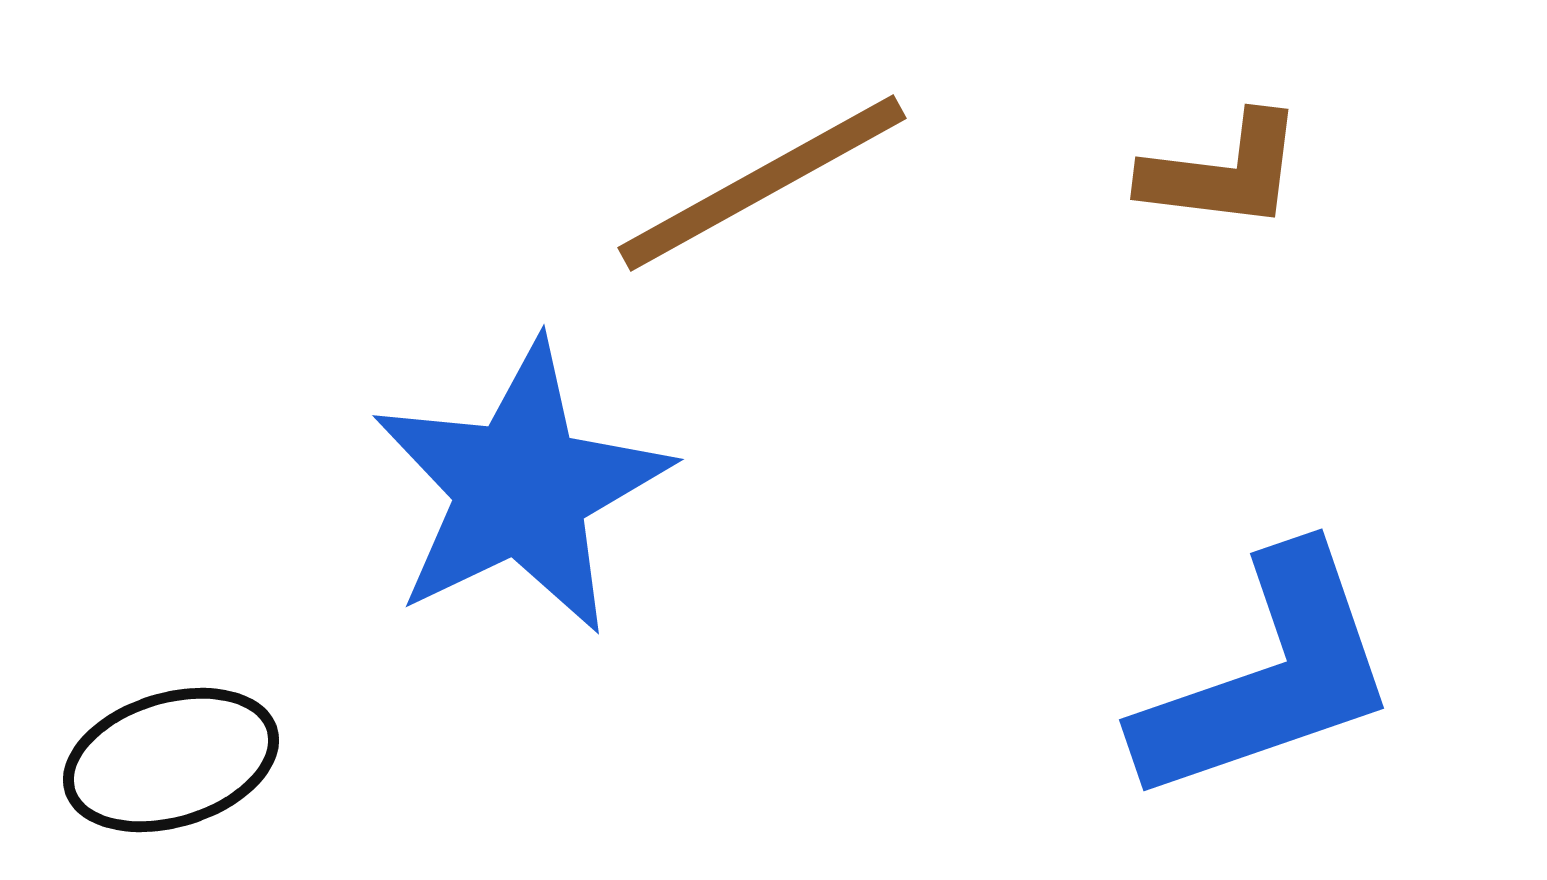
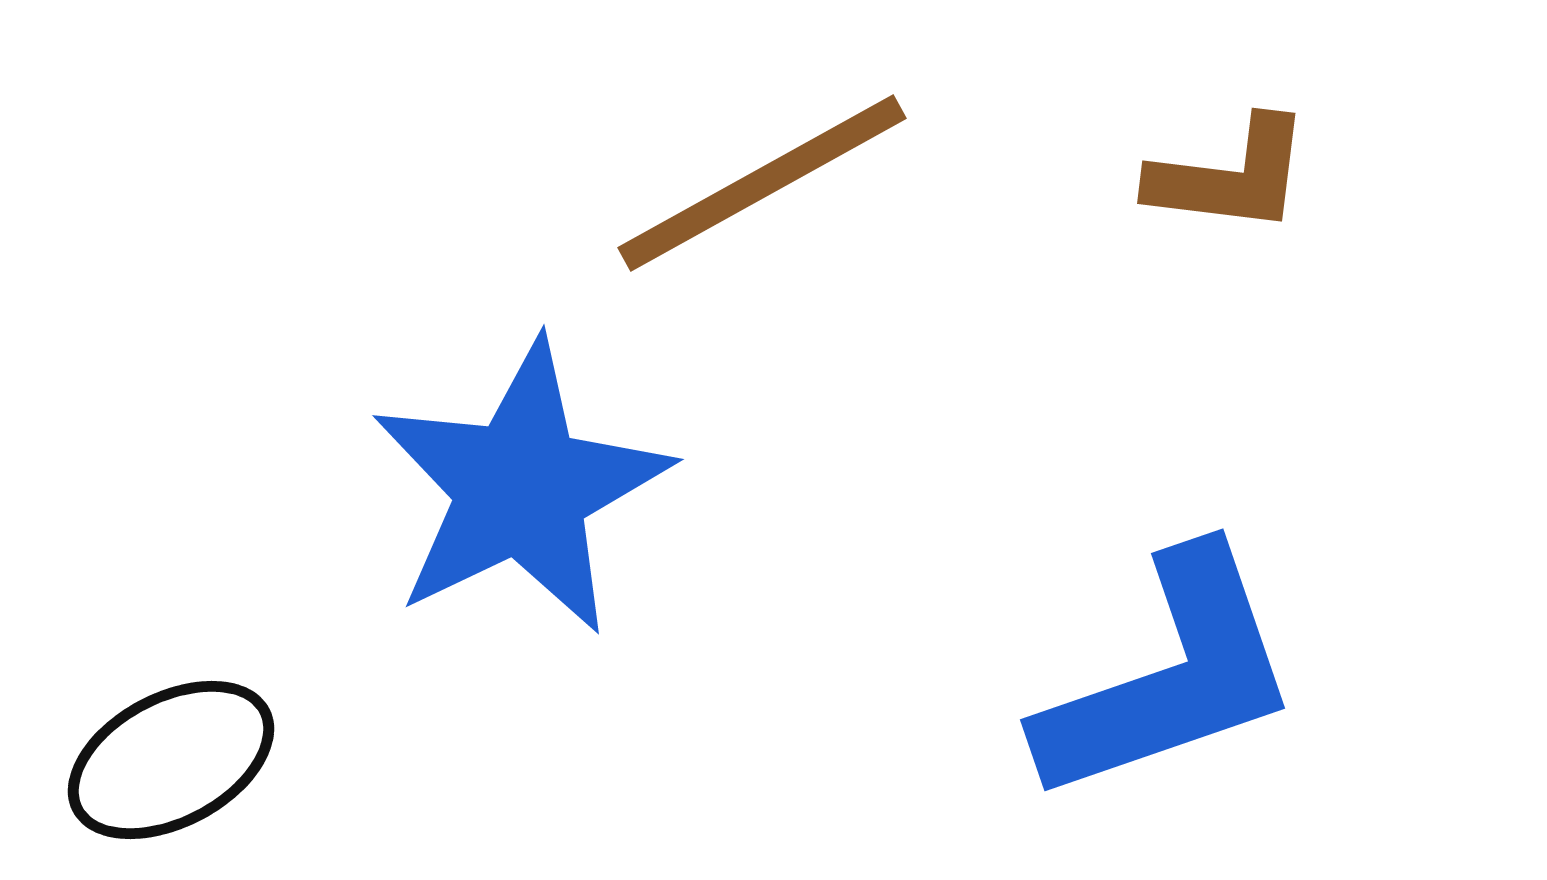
brown L-shape: moved 7 px right, 4 px down
blue L-shape: moved 99 px left
black ellipse: rotated 11 degrees counterclockwise
